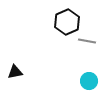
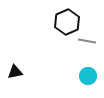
cyan circle: moved 1 px left, 5 px up
